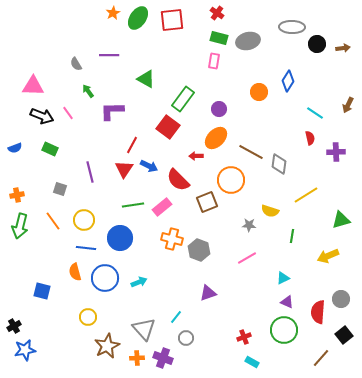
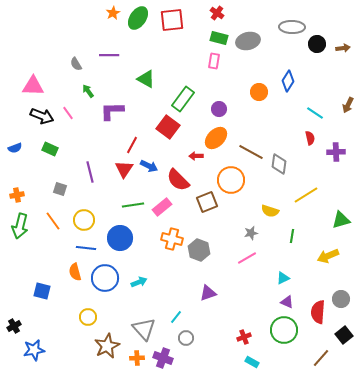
gray star at (249, 225): moved 2 px right, 8 px down; rotated 16 degrees counterclockwise
blue star at (25, 350): moved 9 px right
